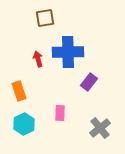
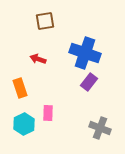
brown square: moved 3 px down
blue cross: moved 17 px right, 1 px down; rotated 20 degrees clockwise
red arrow: rotated 56 degrees counterclockwise
orange rectangle: moved 1 px right, 3 px up
pink rectangle: moved 12 px left
gray cross: rotated 30 degrees counterclockwise
